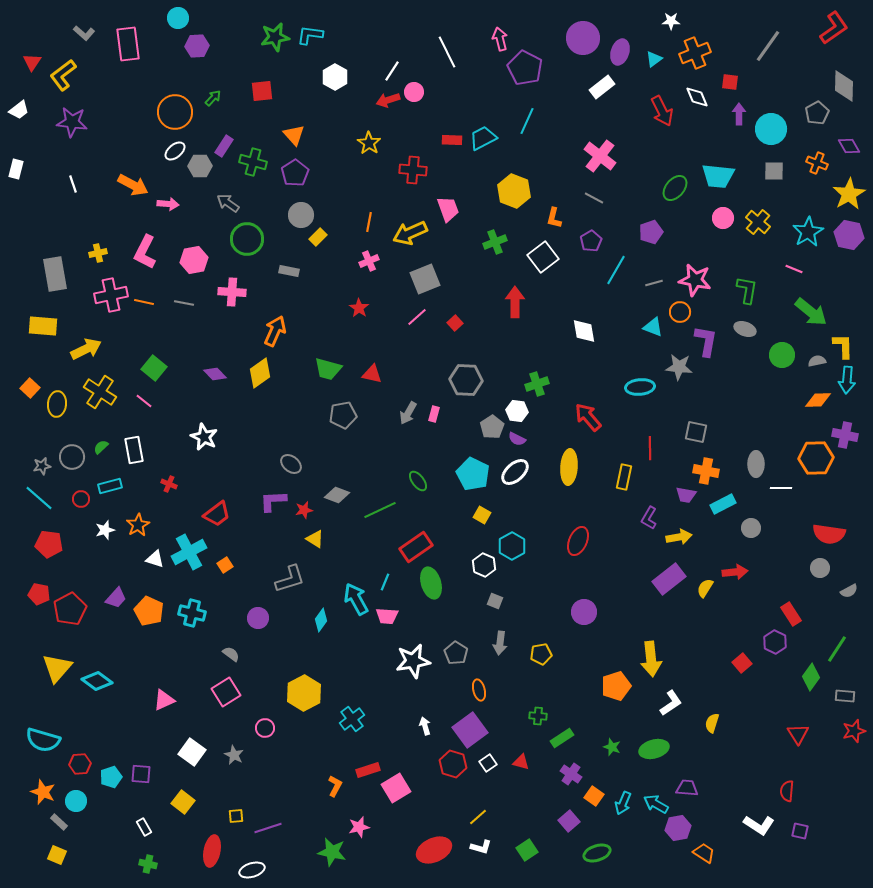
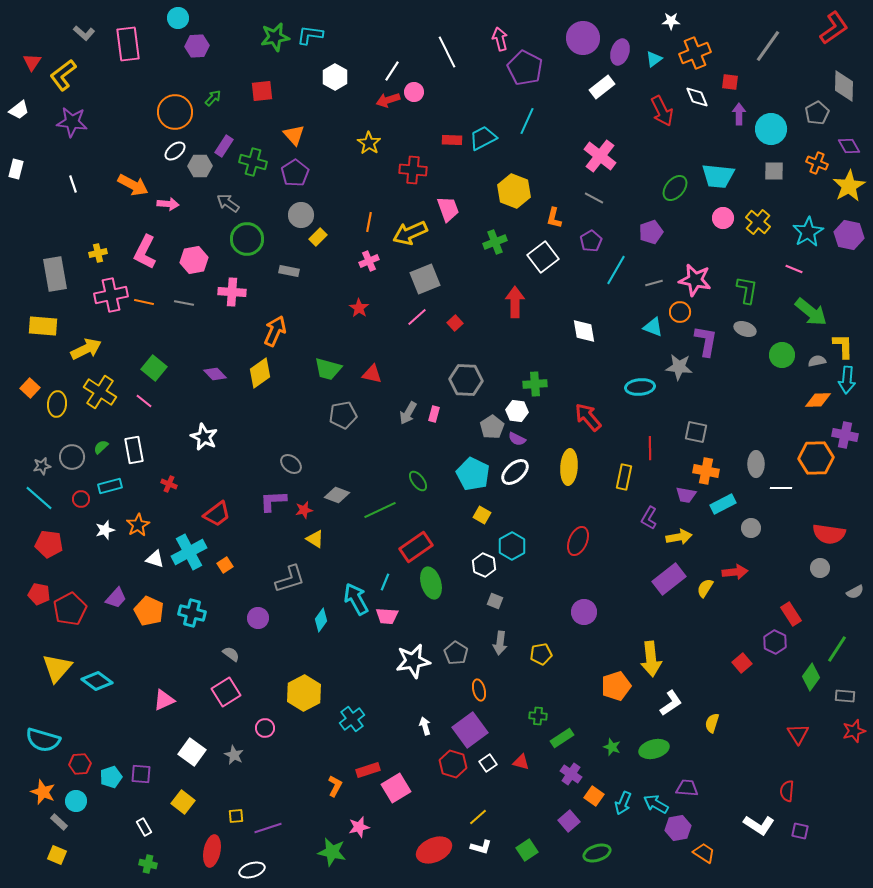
yellow star at (849, 194): moved 8 px up
green cross at (537, 384): moved 2 px left; rotated 15 degrees clockwise
gray semicircle at (849, 591): moved 6 px right, 1 px down
